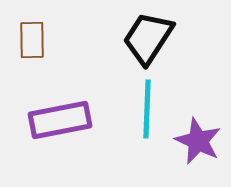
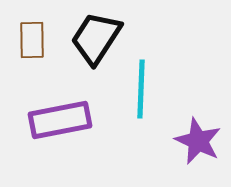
black trapezoid: moved 52 px left
cyan line: moved 6 px left, 20 px up
